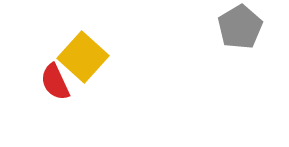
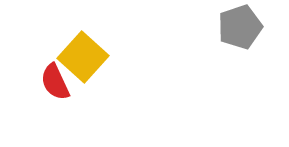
gray pentagon: rotated 12 degrees clockwise
